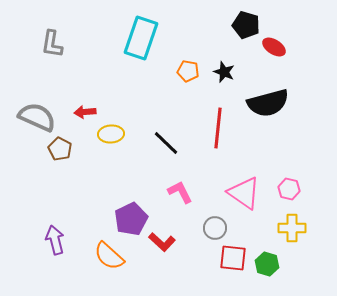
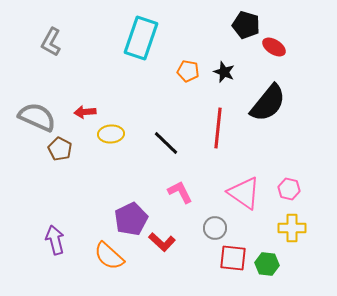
gray L-shape: moved 1 px left, 2 px up; rotated 20 degrees clockwise
black semicircle: rotated 36 degrees counterclockwise
green hexagon: rotated 10 degrees counterclockwise
